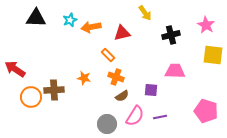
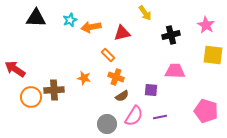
pink semicircle: moved 1 px left
